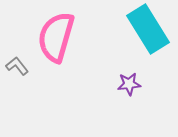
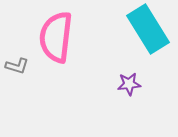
pink semicircle: rotated 9 degrees counterclockwise
gray L-shape: rotated 145 degrees clockwise
